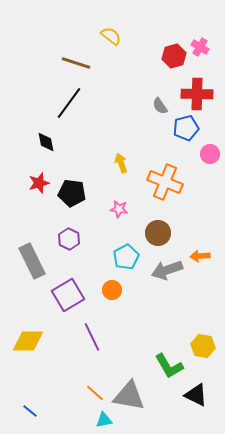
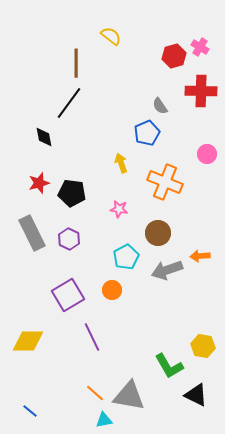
brown line: rotated 72 degrees clockwise
red cross: moved 4 px right, 3 px up
blue pentagon: moved 39 px left, 5 px down; rotated 10 degrees counterclockwise
black diamond: moved 2 px left, 5 px up
pink circle: moved 3 px left
gray rectangle: moved 28 px up
